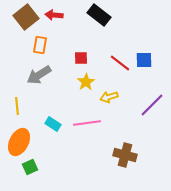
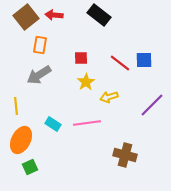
yellow line: moved 1 px left
orange ellipse: moved 2 px right, 2 px up
